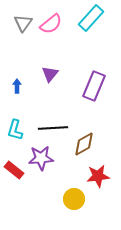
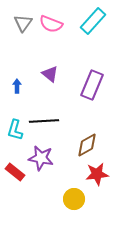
cyan rectangle: moved 2 px right, 3 px down
pink semicircle: rotated 60 degrees clockwise
purple triangle: rotated 30 degrees counterclockwise
purple rectangle: moved 2 px left, 1 px up
black line: moved 9 px left, 7 px up
brown diamond: moved 3 px right, 1 px down
purple star: rotated 15 degrees clockwise
red rectangle: moved 1 px right, 2 px down
red star: moved 1 px left, 2 px up
